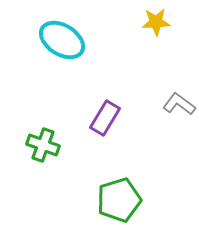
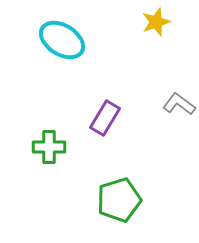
yellow star: rotated 16 degrees counterclockwise
green cross: moved 6 px right, 2 px down; rotated 20 degrees counterclockwise
